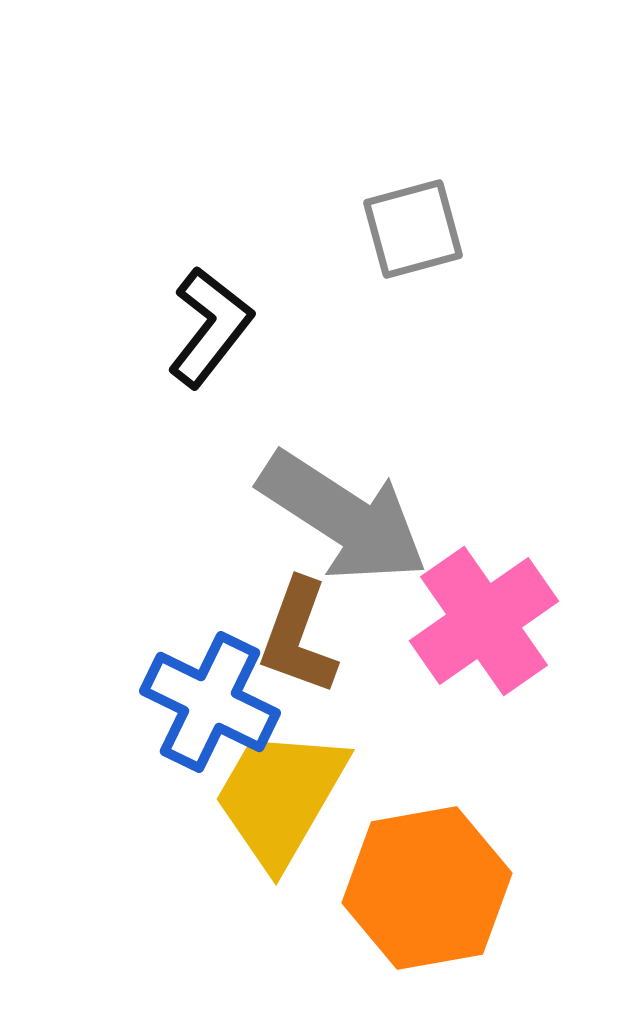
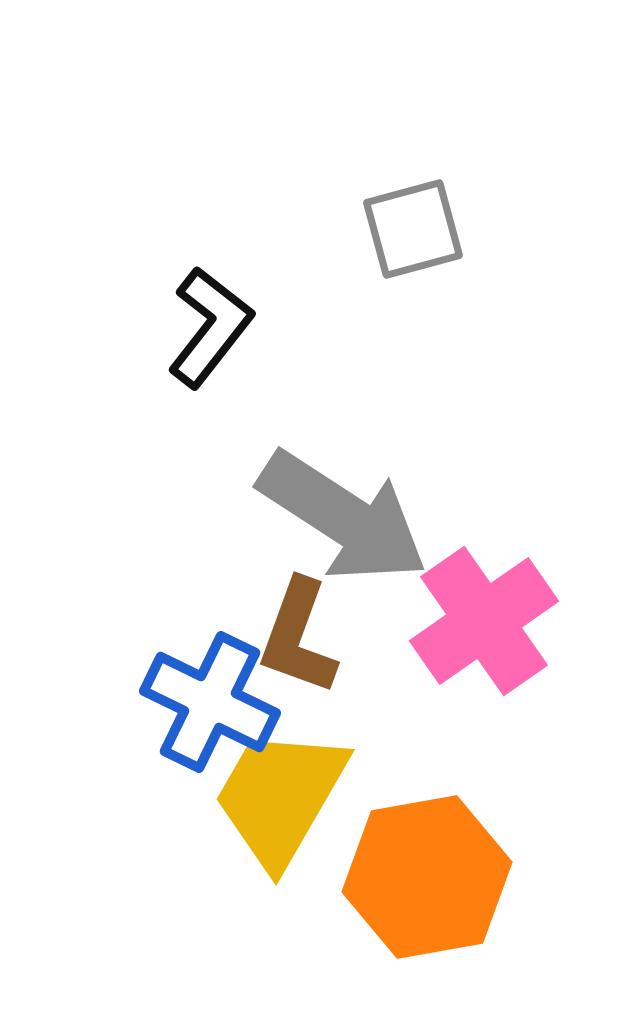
orange hexagon: moved 11 px up
